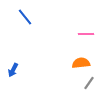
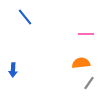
blue arrow: rotated 24 degrees counterclockwise
